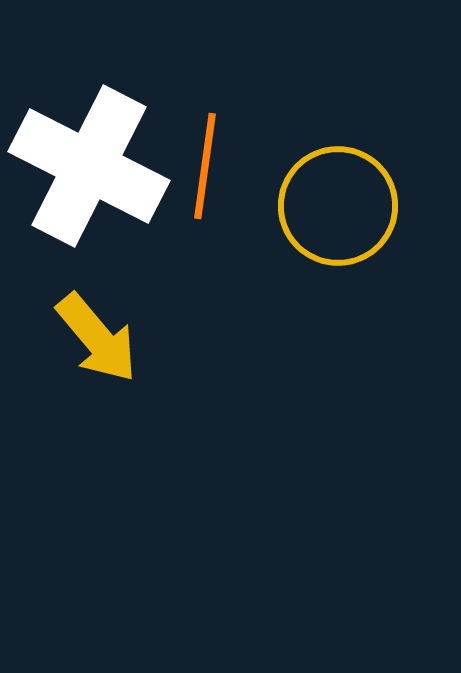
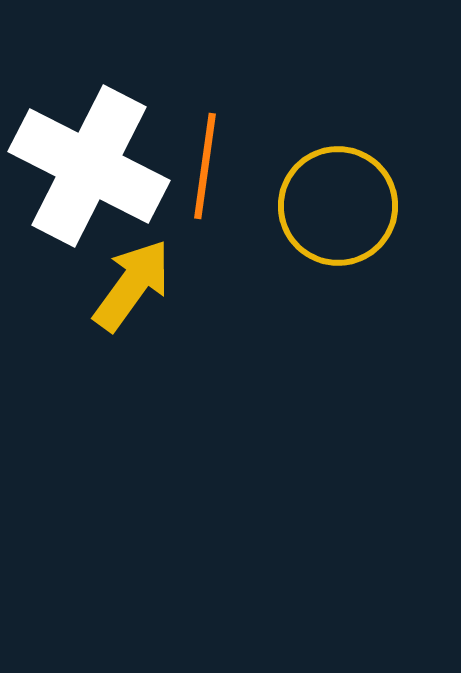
yellow arrow: moved 35 px right, 53 px up; rotated 104 degrees counterclockwise
